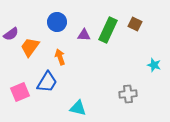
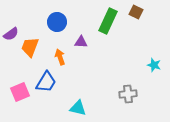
brown square: moved 1 px right, 12 px up
green rectangle: moved 9 px up
purple triangle: moved 3 px left, 7 px down
orange trapezoid: rotated 15 degrees counterclockwise
blue trapezoid: moved 1 px left
